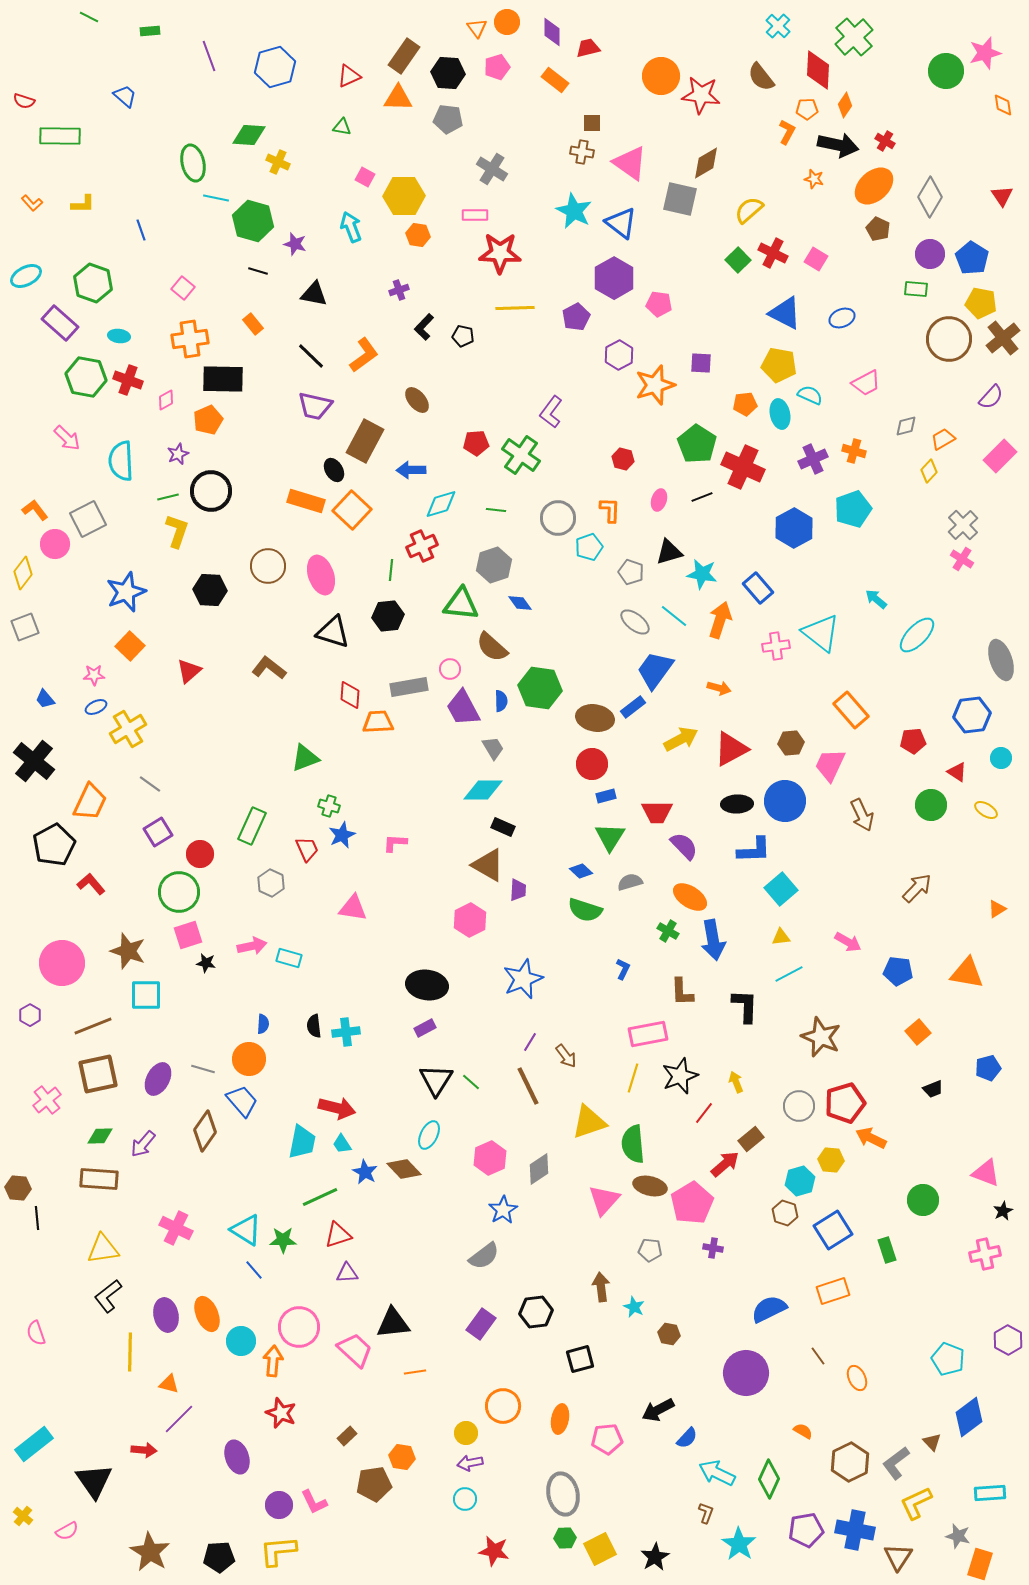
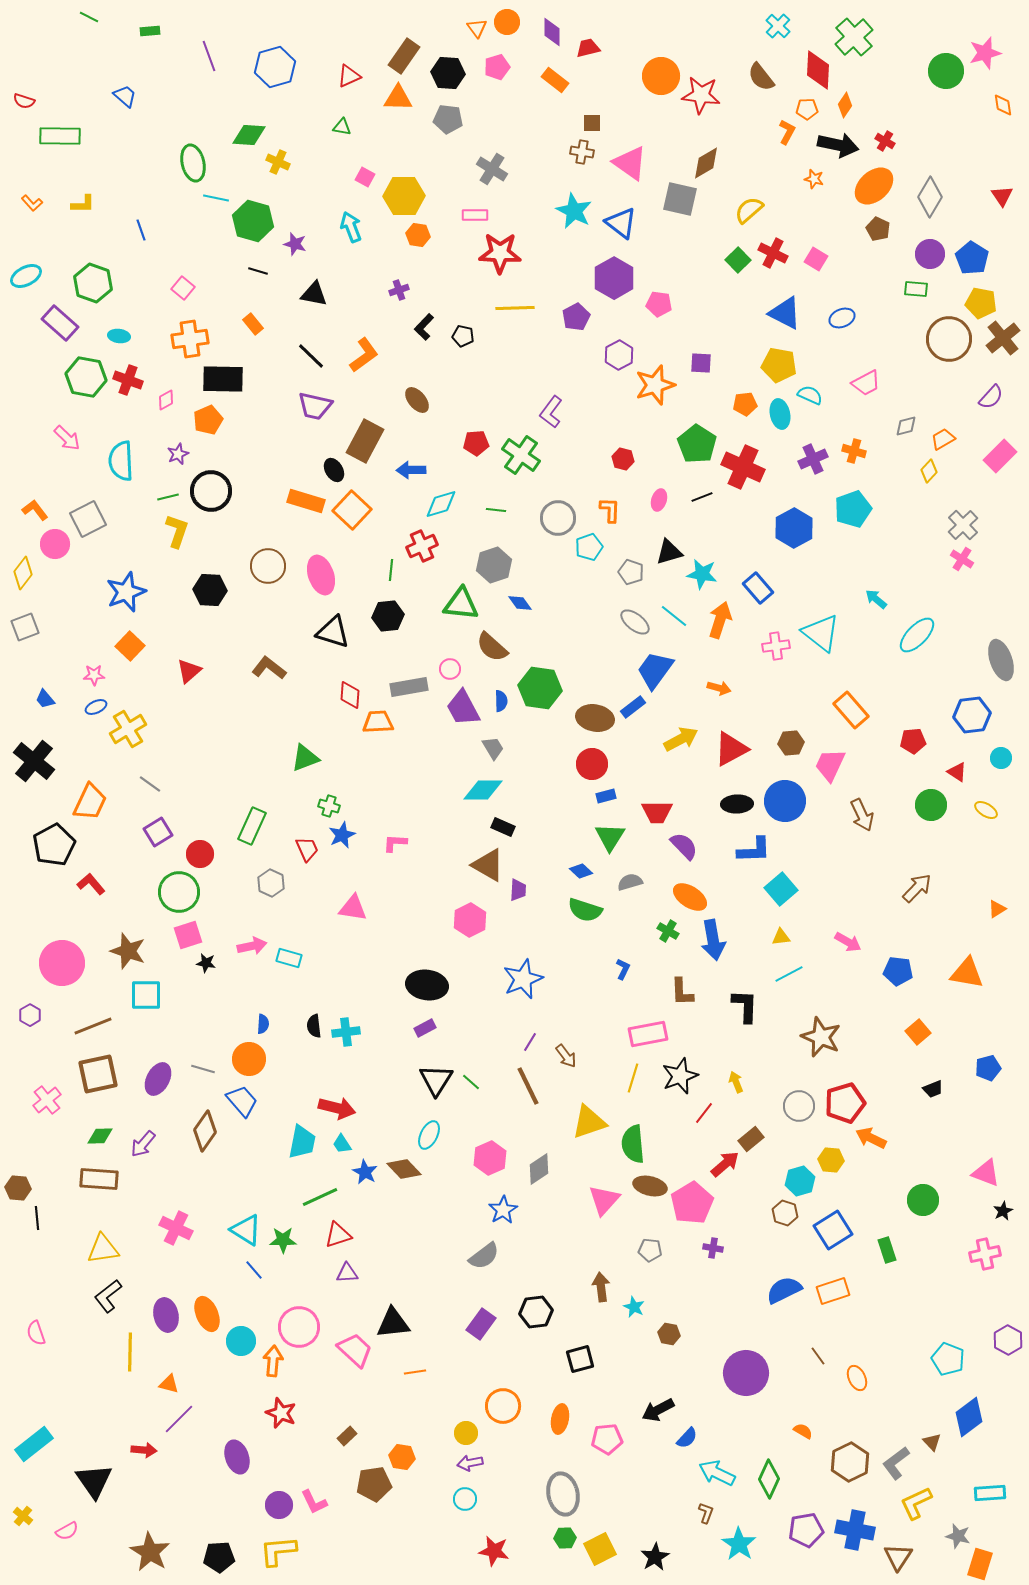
blue semicircle at (769, 1309): moved 15 px right, 19 px up
